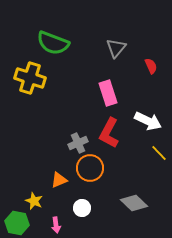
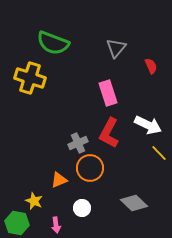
white arrow: moved 4 px down
